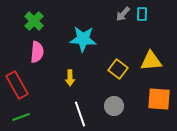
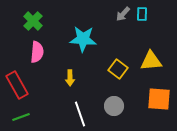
green cross: moved 1 px left
